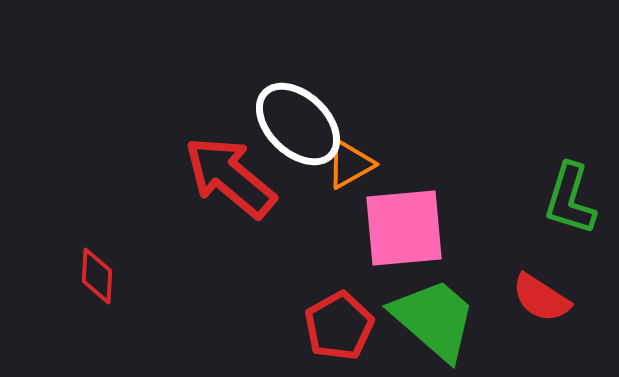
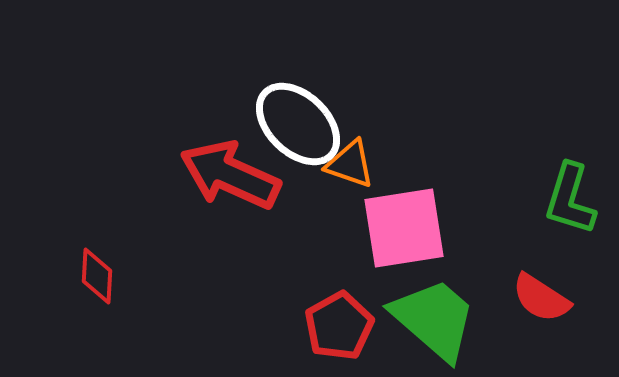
orange triangle: rotated 48 degrees clockwise
red arrow: moved 2 px up; rotated 16 degrees counterclockwise
pink square: rotated 4 degrees counterclockwise
